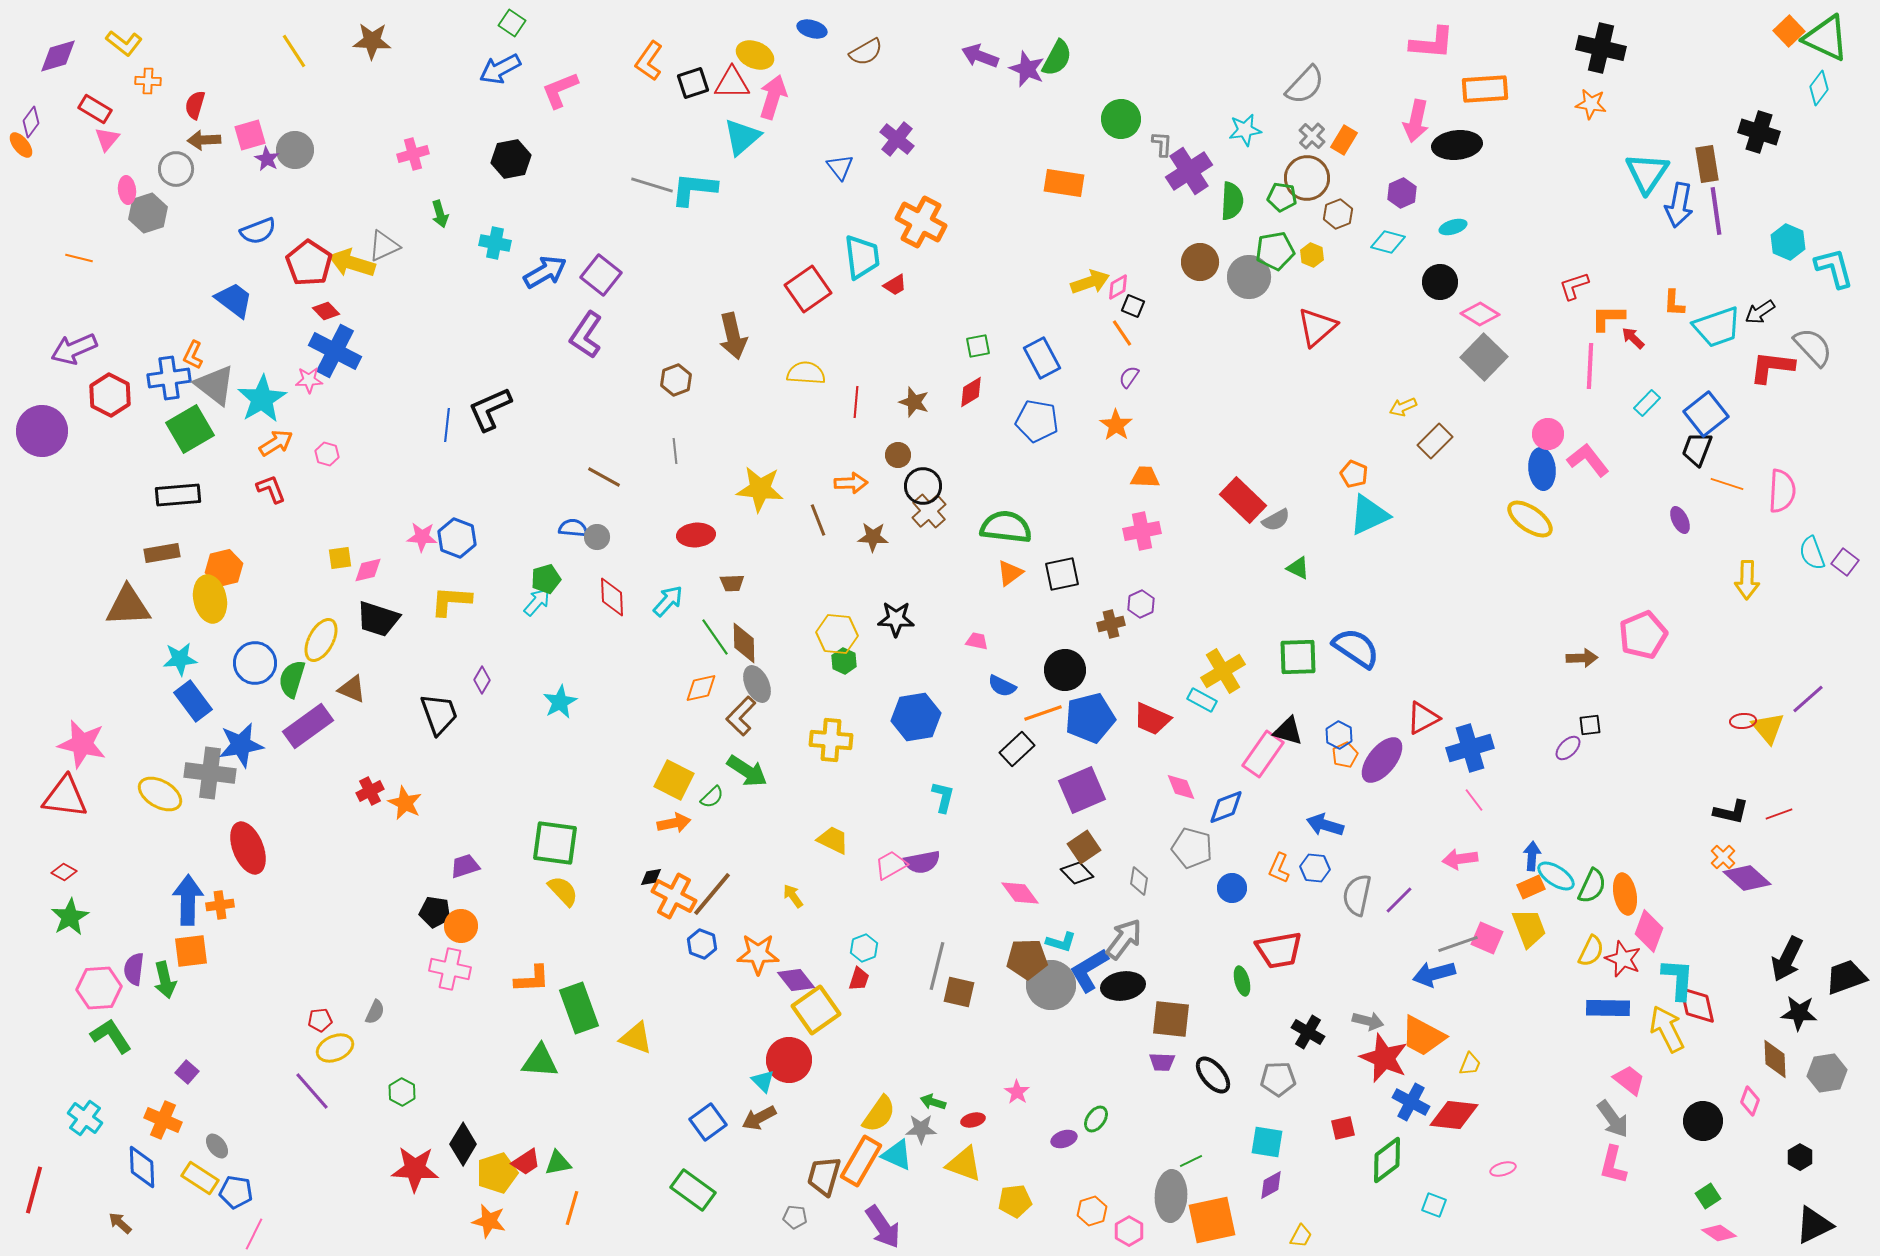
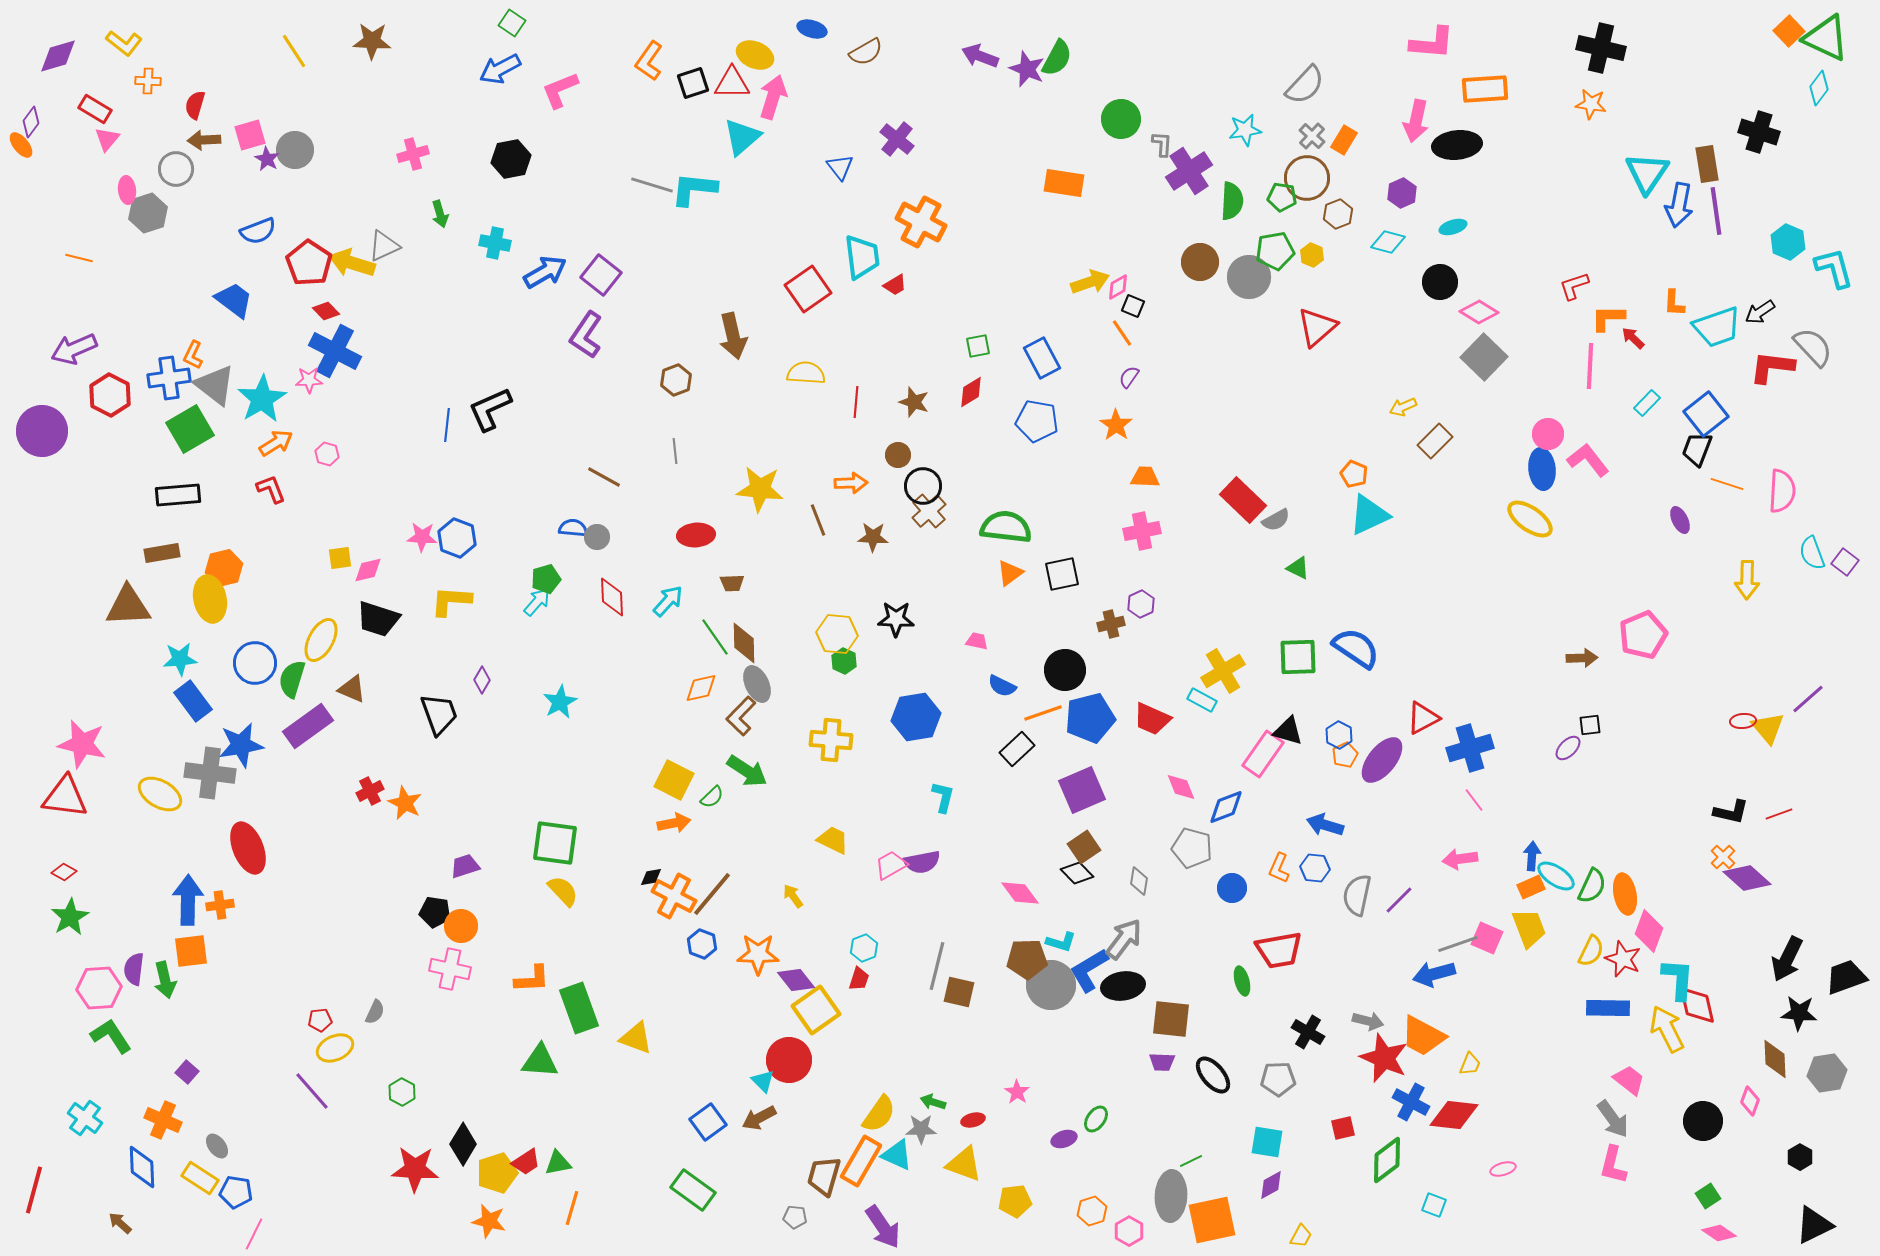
pink diamond at (1480, 314): moved 1 px left, 2 px up
